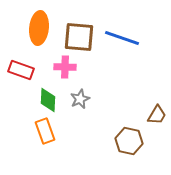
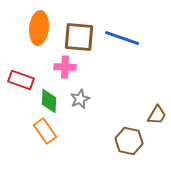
red rectangle: moved 10 px down
green diamond: moved 1 px right, 1 px down
orange rectangle: rotated 15 degrees counterclockwise
